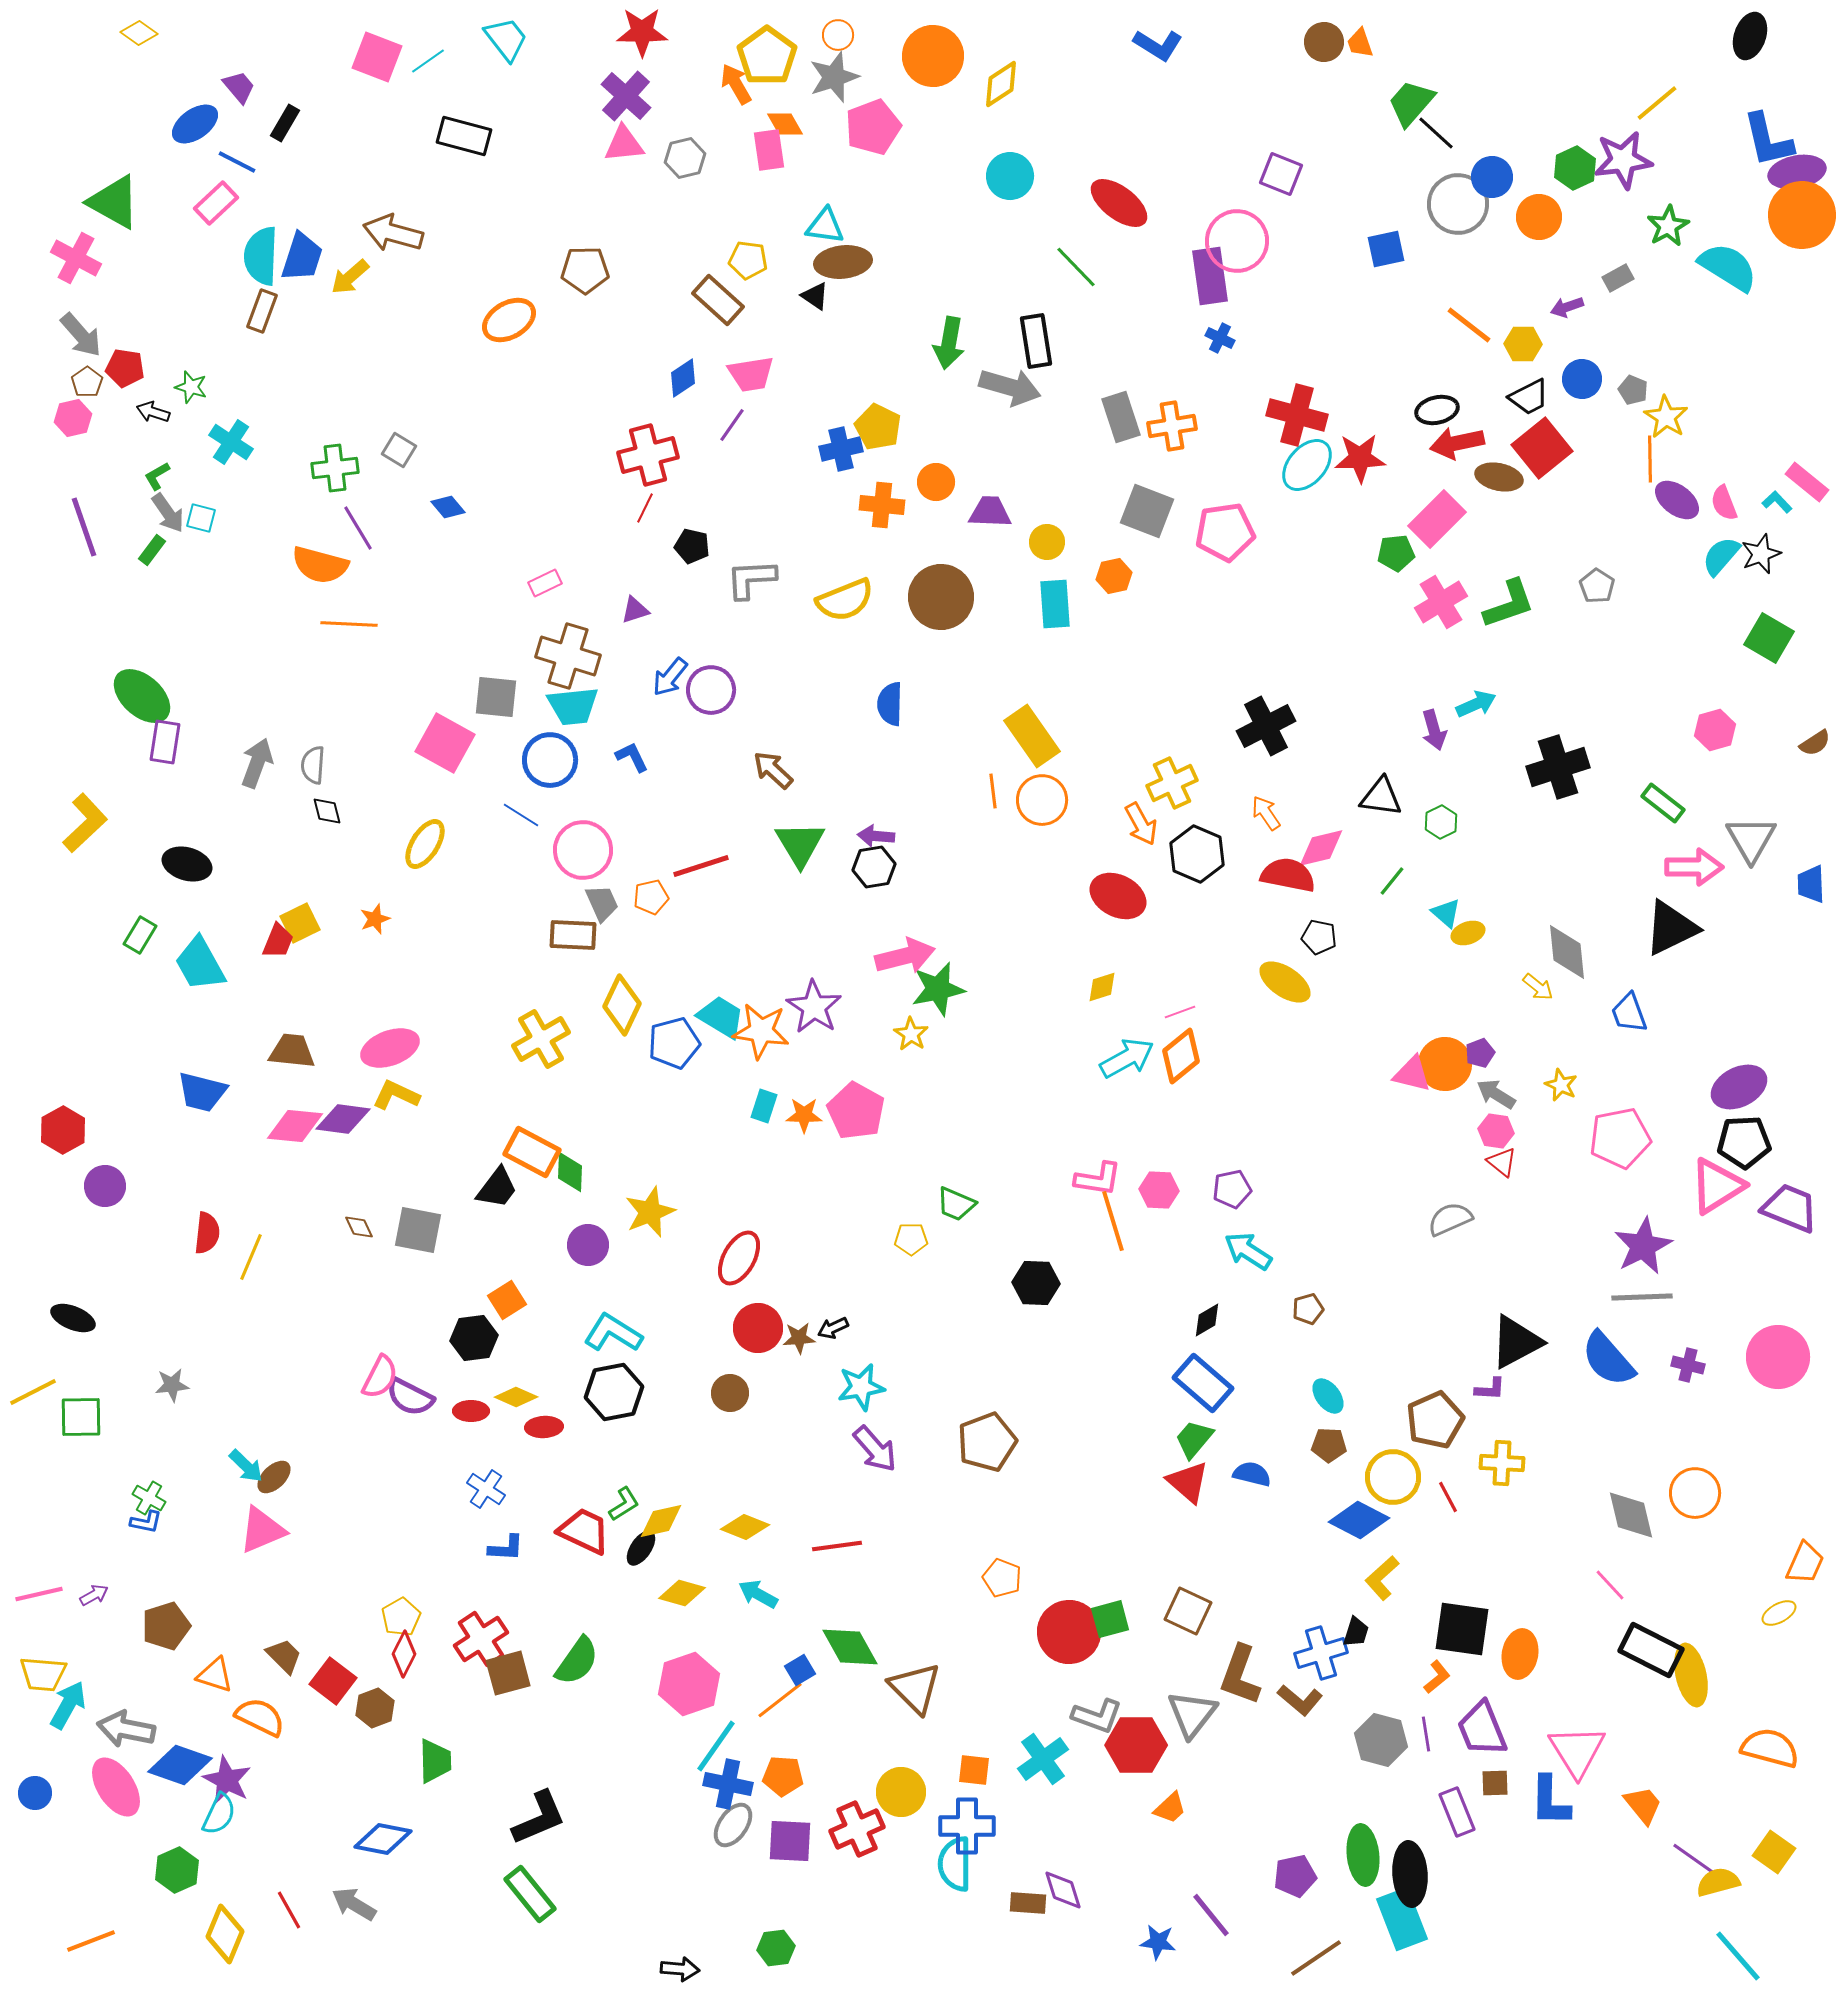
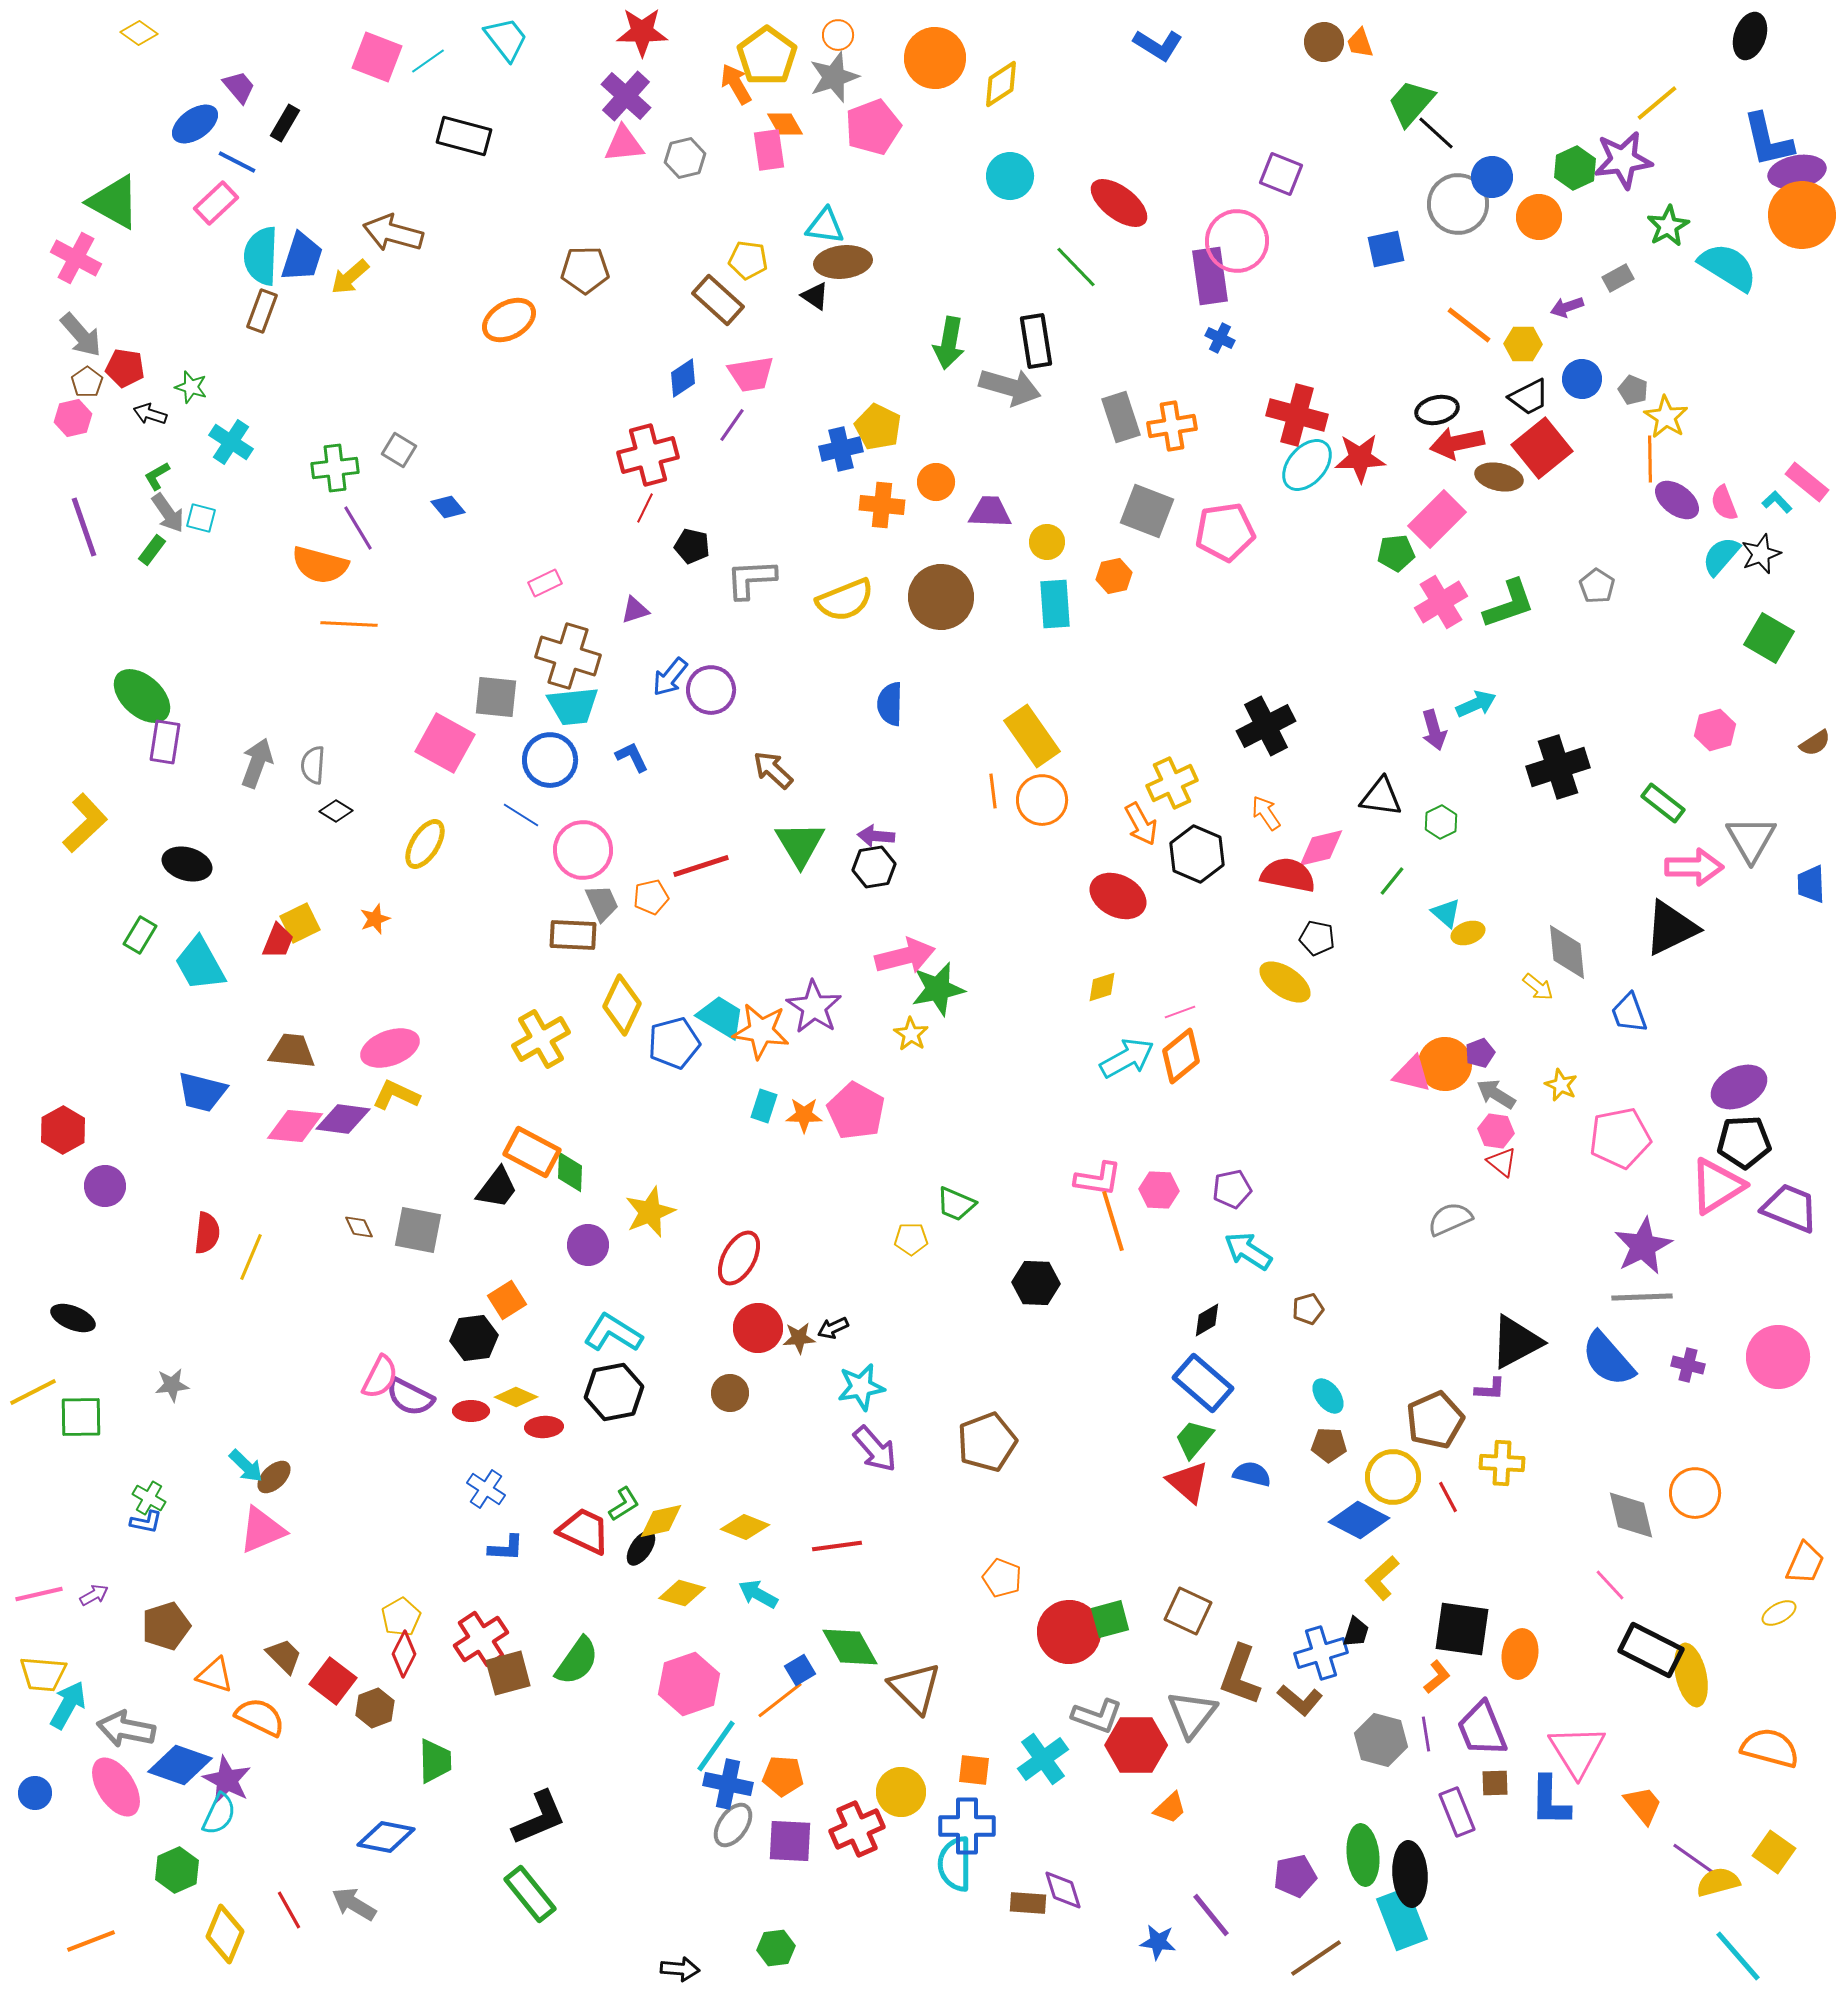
orange circle at (933, 56): moved 2 px right, 2 px down
black arrow at (153, 412): moved 3 px left, 2 px down
black diamond at (327, 811): moved 9 px right; rotated 44 degrees counterclockwise
black pentagon at (1319, 937): moved 2 px left, 1 px down
blue diamond at (383, 1839): moved 3 px right, 2 px up
